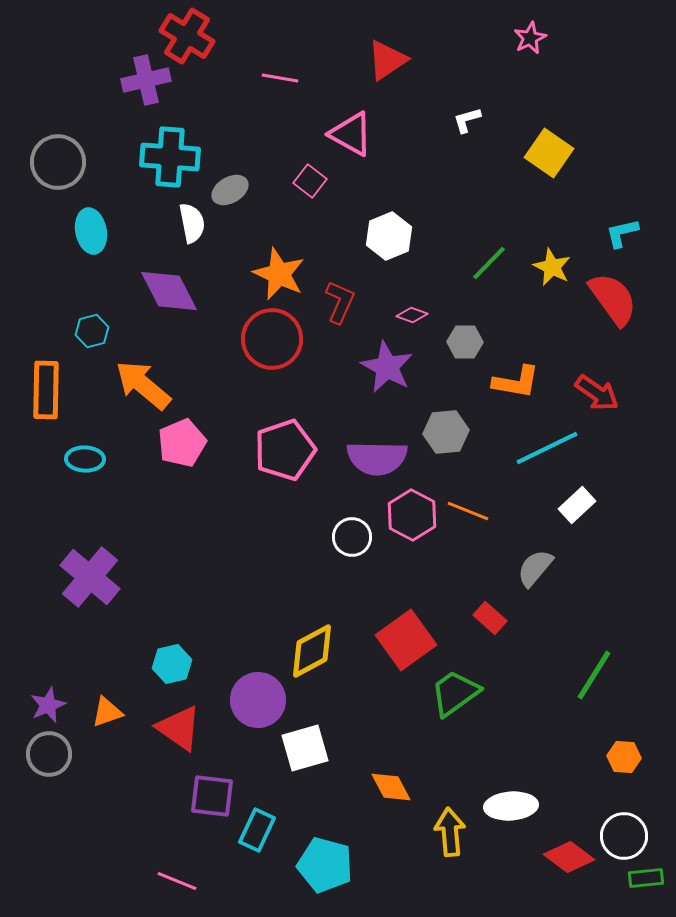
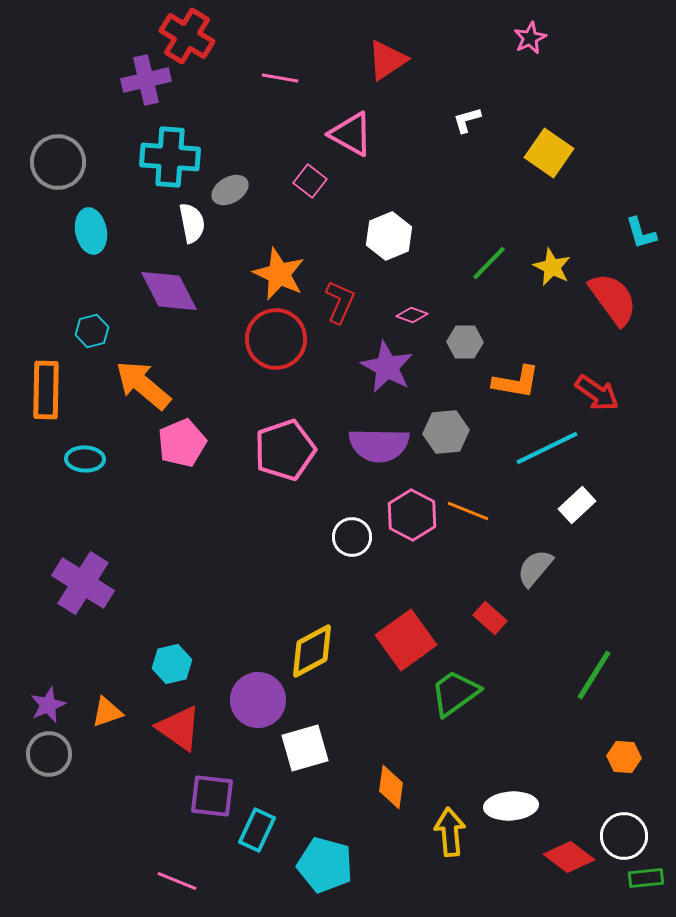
cyan L-shape at (622, 233): moved 19 px right; rotated 93 degrees counterclockwise
red circle at (272, 339): moved 4 px right
purple semicircle at (377, 458): moved 2 px right, 13 px up
purple cross at (90, 577): moved 7 px left, 6 px down; rotated 8 degrees counterclockwise
orange diamond at (391, 787): rotated 36 degrees clockwise
